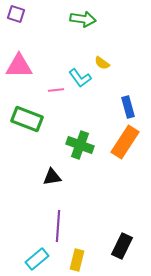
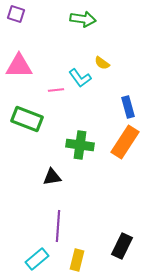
green cross: rotated 12 degrees counterclockwise
